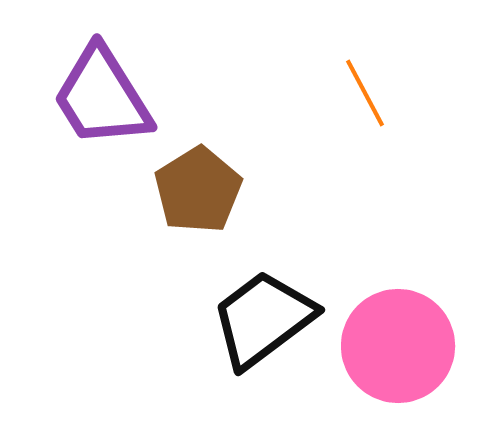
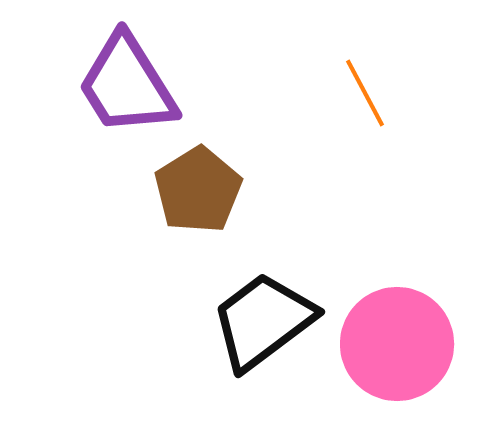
purple trapezoid: moved 25 px right, 12 px up
black trapezoid: moved 2 px down
pink circle: moved 1 px left, 2 px up
